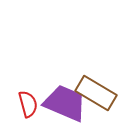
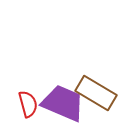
purple trapezoid: moved 2 px left
